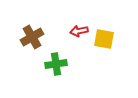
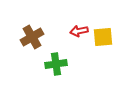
yellow square: moved 1 px left, 2 px up; rotated 15 degrees counterclockwise
